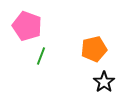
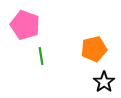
pink pentagon: moved 2 px left, 1 px up
green line: rotated 30 degrees counterclockwise
